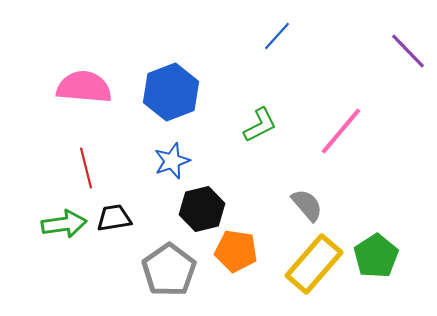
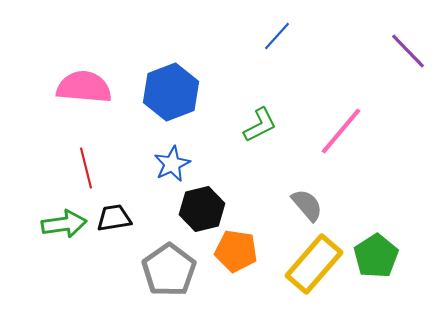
blue star: moved 3 px down; rotated 6 degrees counterclockwise
